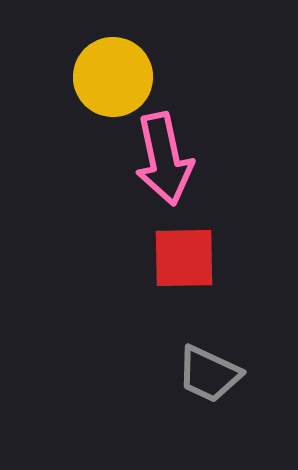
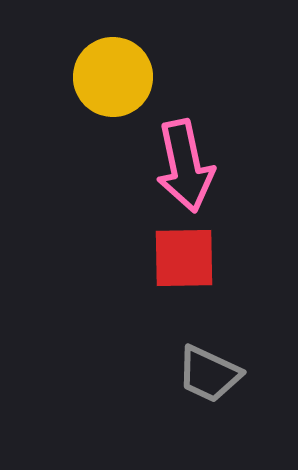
pink arrow: moved 21 px right, 7 px down
